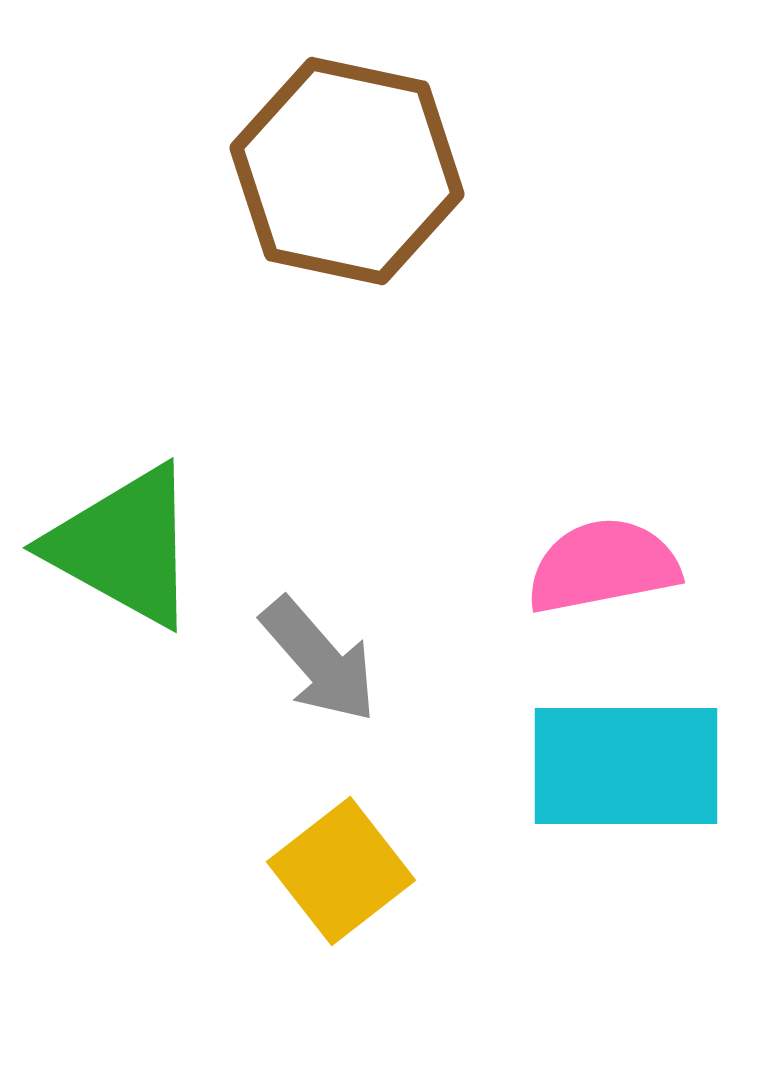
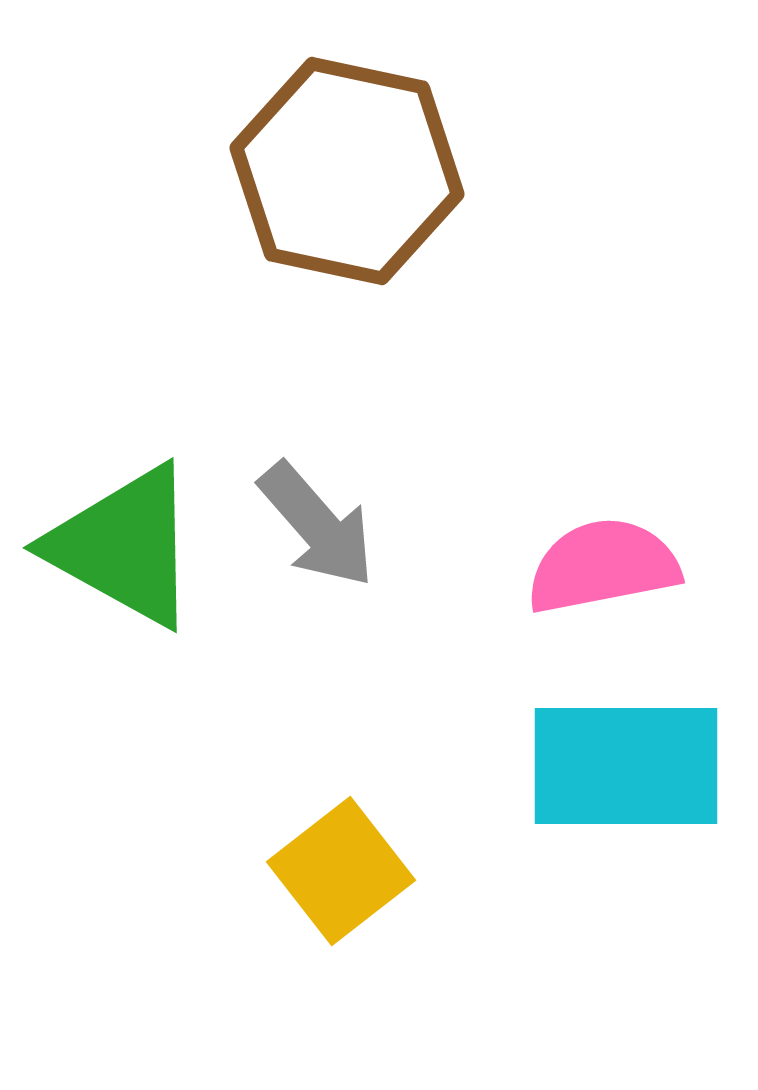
gray arrow: moved 2 px left, 135 px up
